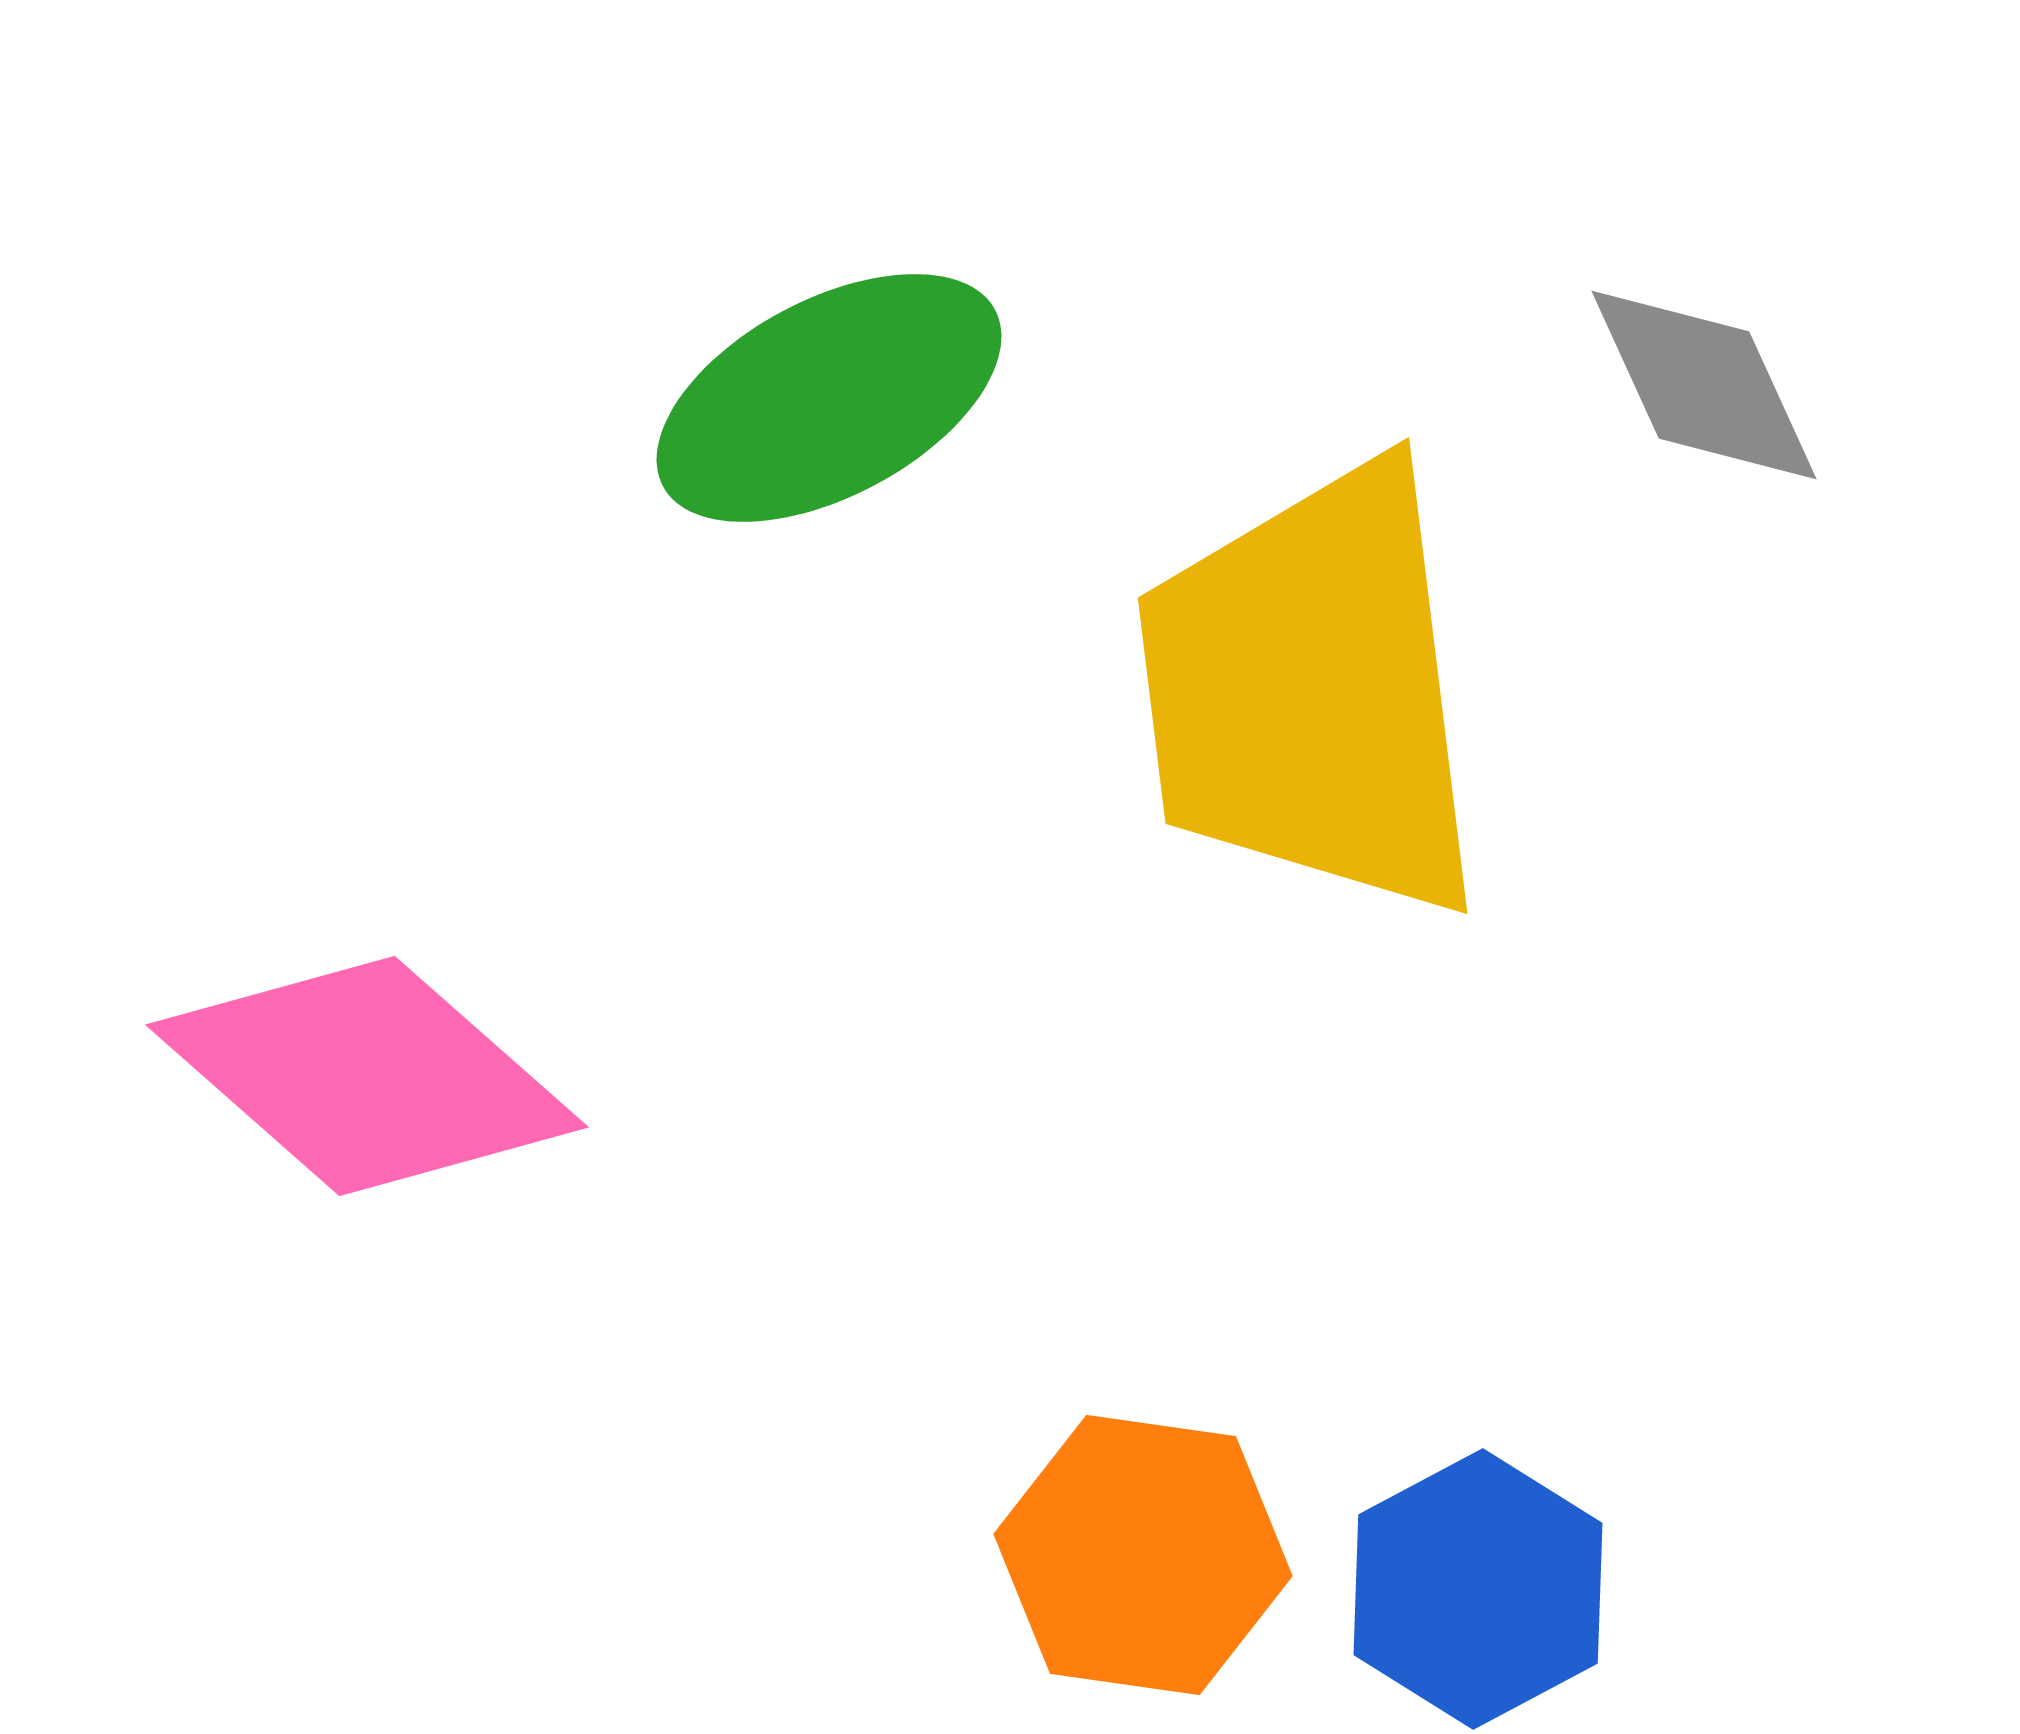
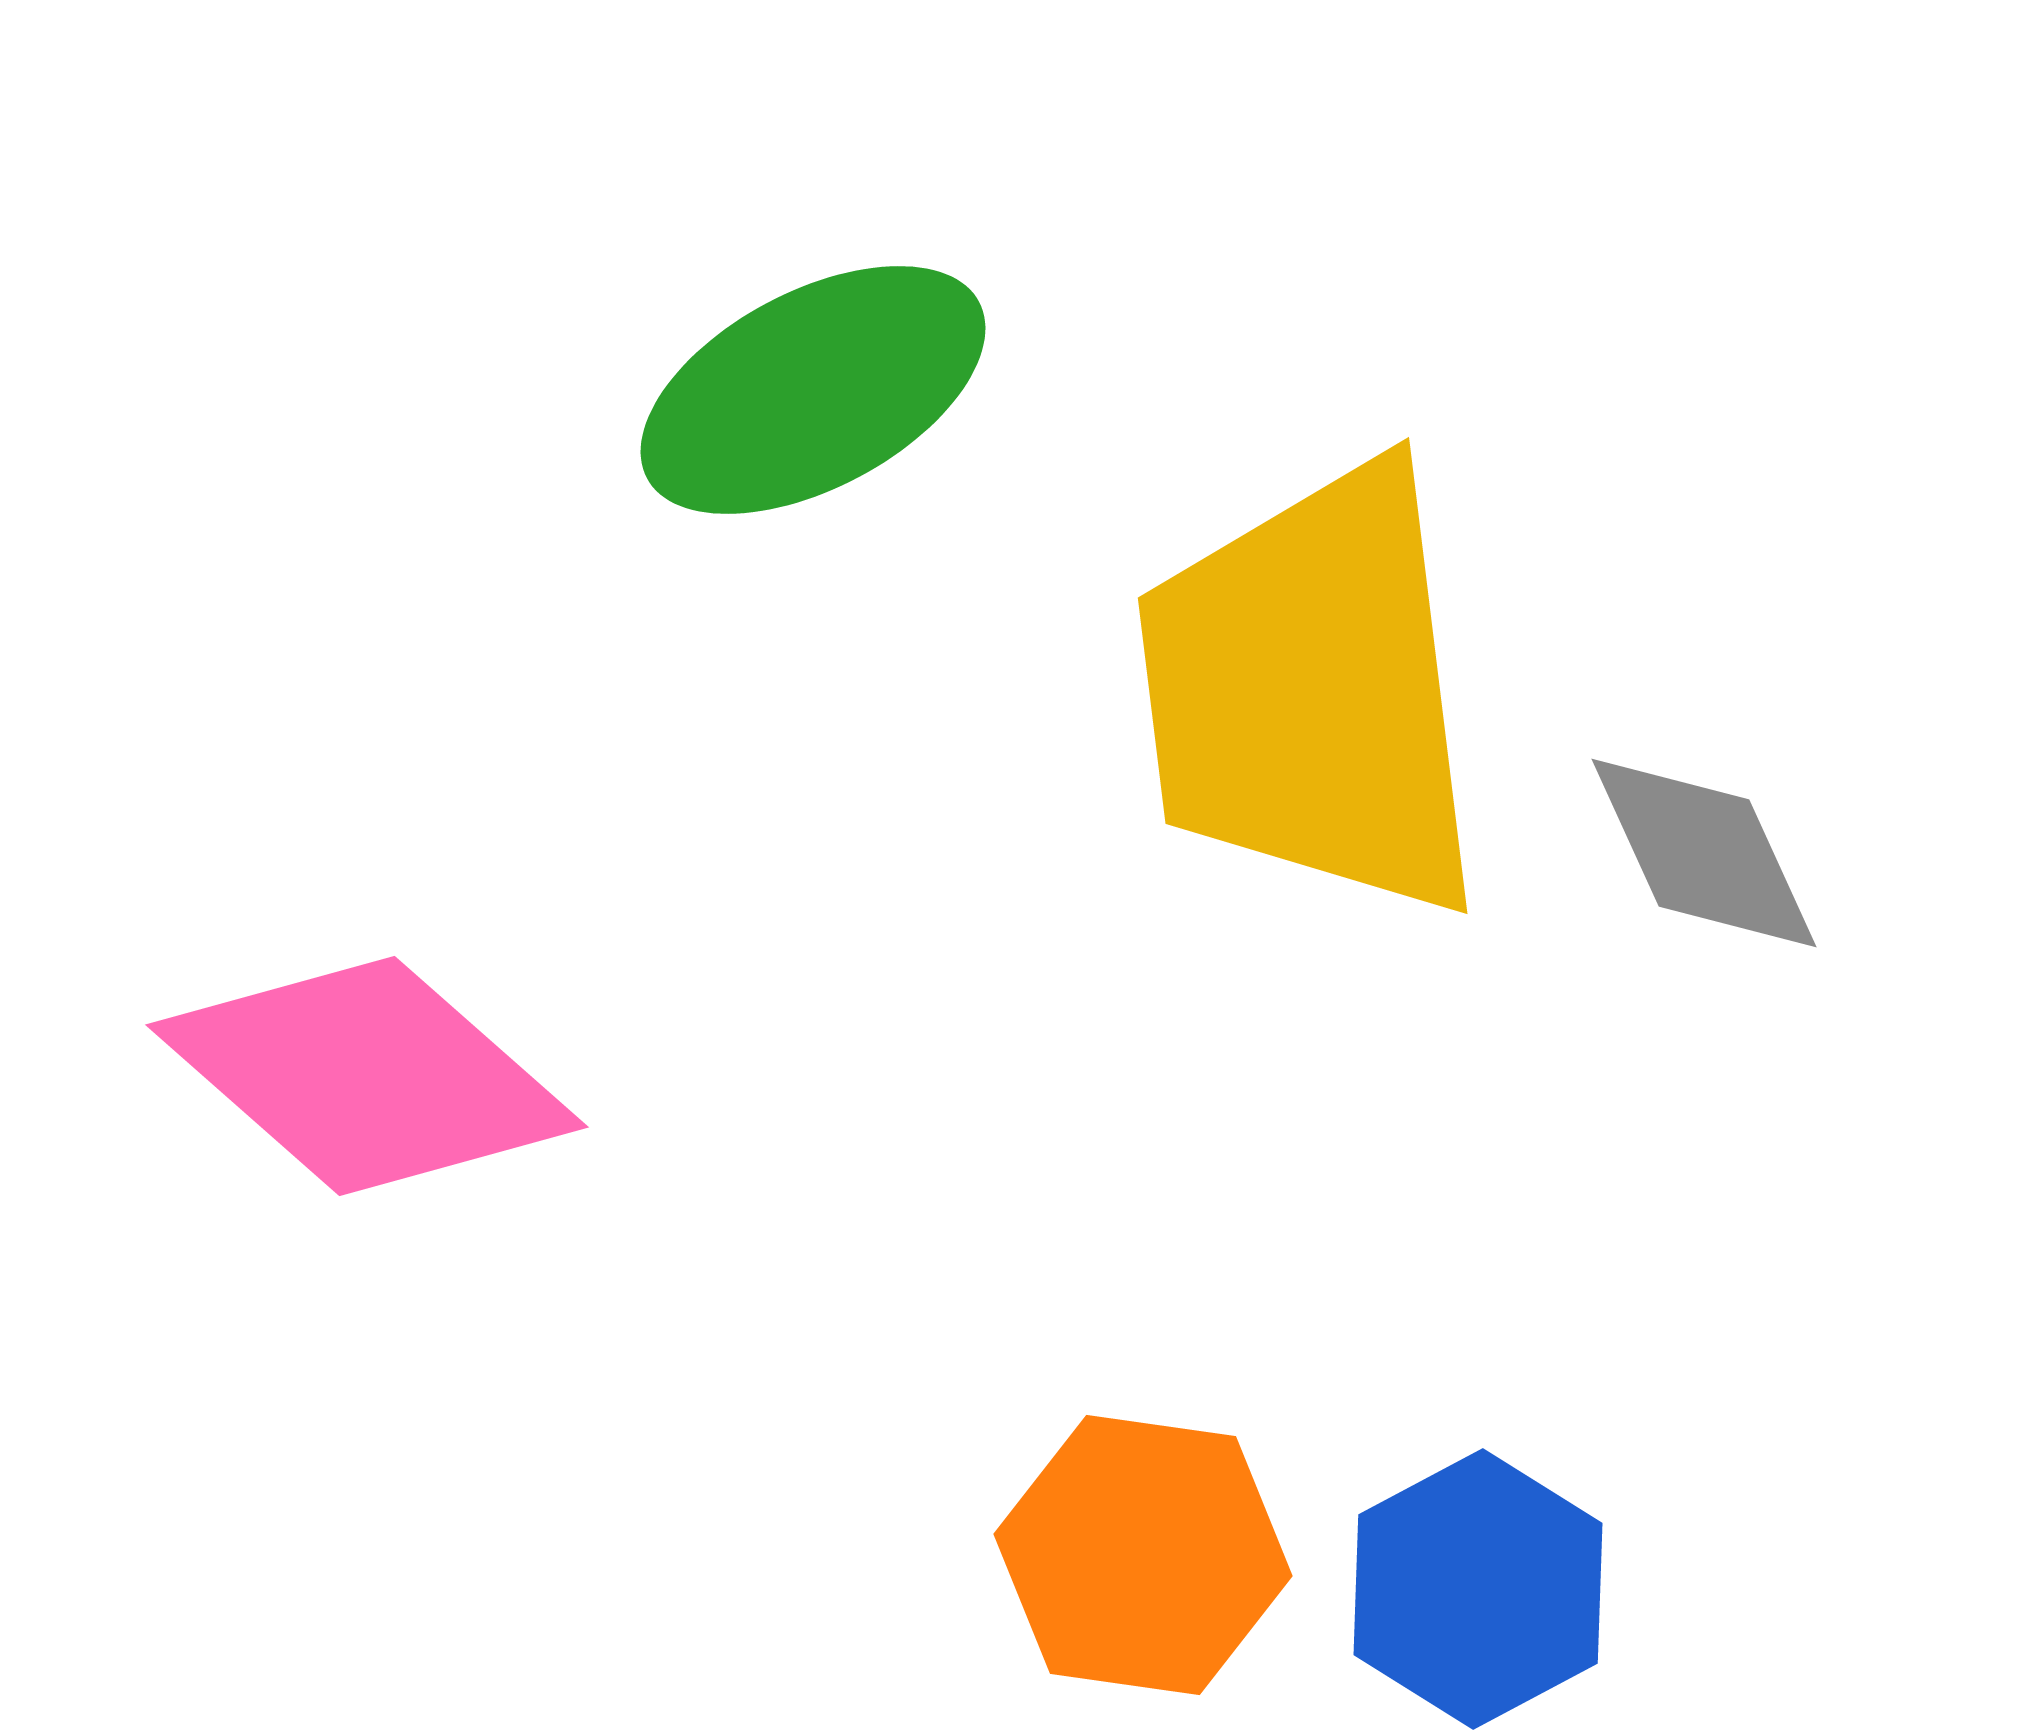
gray diamond: moved 468 px down
green ellipse: moved 16 px left, 8 px up
